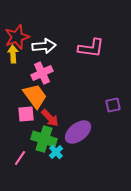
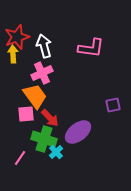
white arrow: rotated 100 degrees counterclockwise
